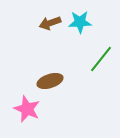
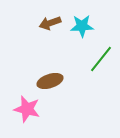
cyan star: moved 2 px right, 4 px down
pink star: rotated 8 degrees counterclockwise
